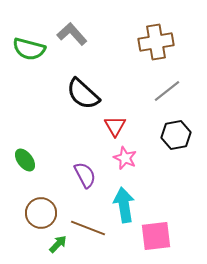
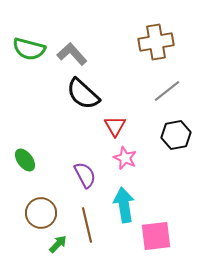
gray L-shape: moved 20 px down
brown line: moved 1 px left, 3 px up; rotated 56 degrees clockwise
